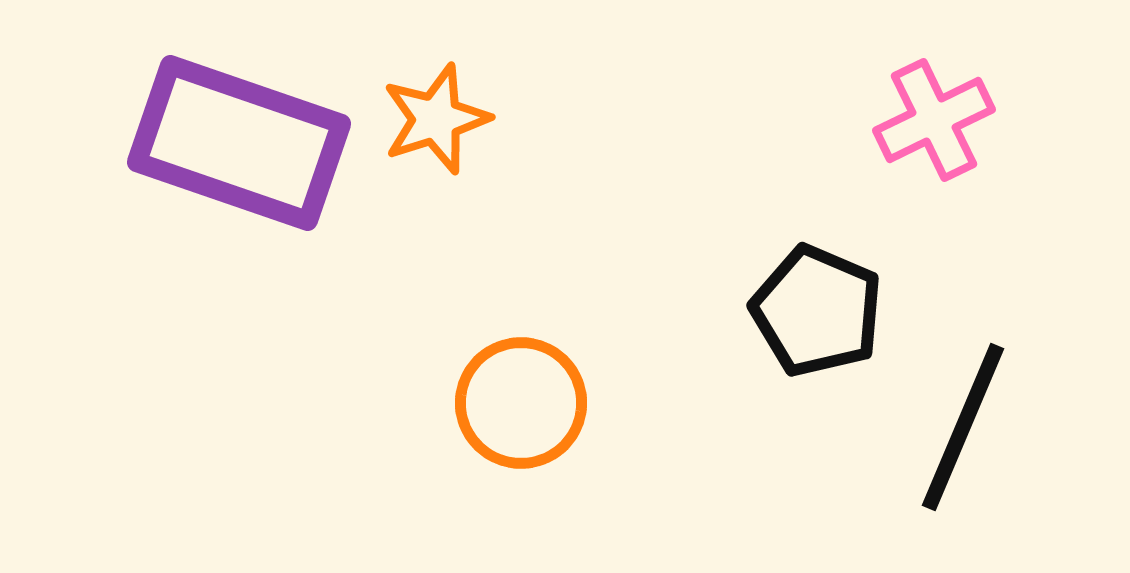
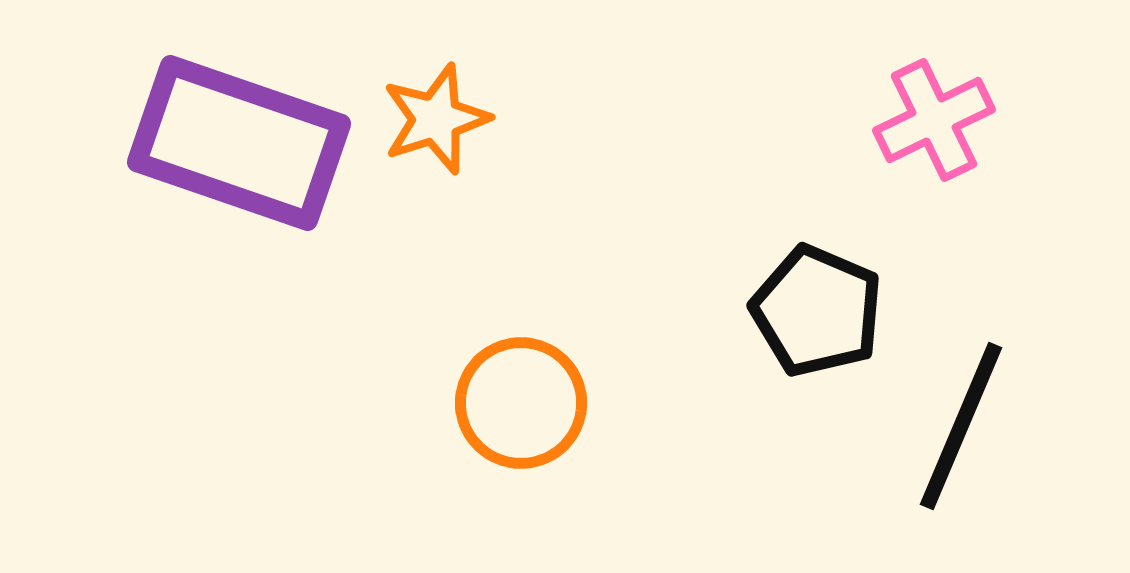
black line: moved 2 px left, 1 px up
